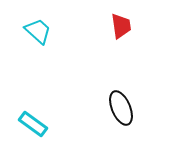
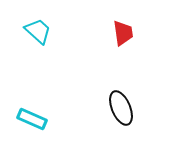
red trapezoid: moved 2 px right, 7 px down
cyan rectangle: moved 1 px left, 5 px up; rotated 12 degrees counterclockwise
